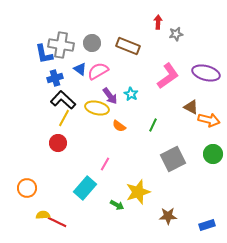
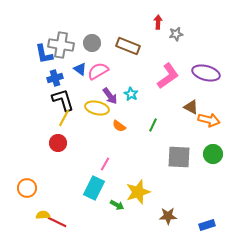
black L-shape: rotated 30 degrees clockwise
gray square: moved 6 px right, 2 px up; rotated 30 degrees clockwise
cyan rectangle: moved 9 px right; rotated 15 degrees counterclockwise
